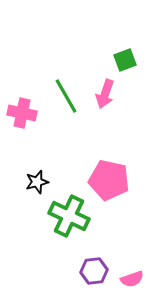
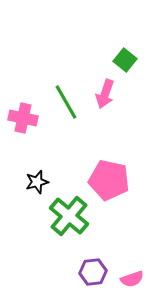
green square: rotated 30 degrees counterclockwise
green line: moved 6 px down
pink cross: moved 1 px right, 5 px down
green cross: rotated 15 degrees clockwise
purple hexagon: moved 1 px left, 1 px down
